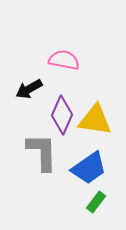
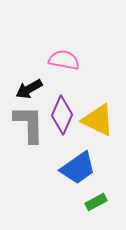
yellow triangle: moved 3 px right; rotated 18 degrees clockwise
gray L-shape: moved 13 px left, 28 px up
blue trapezoid: moved 11 px left
green rectangle: rotated 25 degrees clockwise
